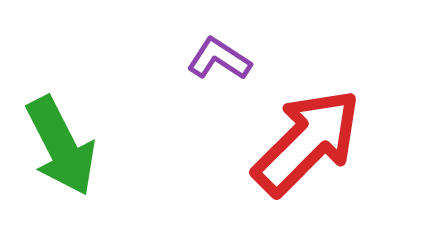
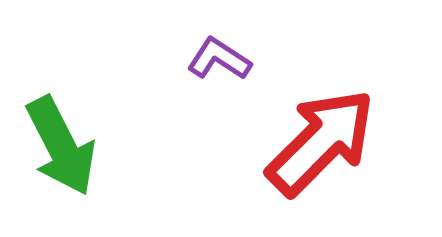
red arrow: moved 14 px right
